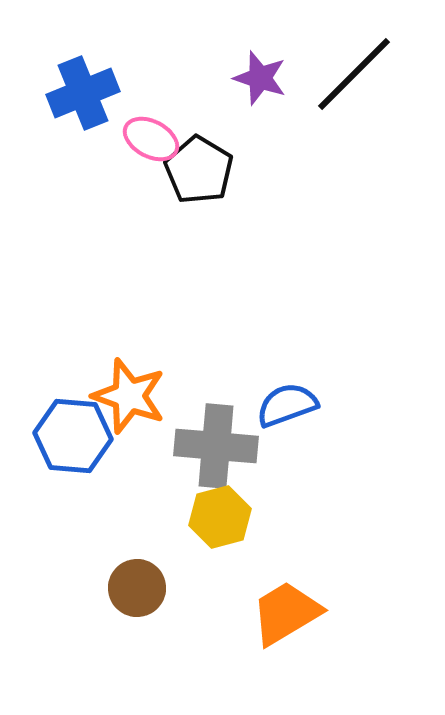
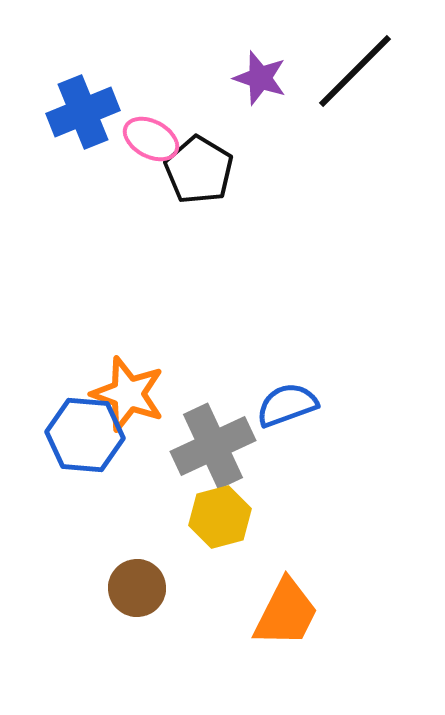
black line: moved 1 px right, 3 px up
blue cross: moved 19 px down
orange star: moved 1 px left, 2 px up
blue hexagon: moved 12 px right, 1 px up
gray cross: moved 3 px left; rotated 30 degrees counterclockwise
orange trapezoid: rotated 148 degrees clockwise
